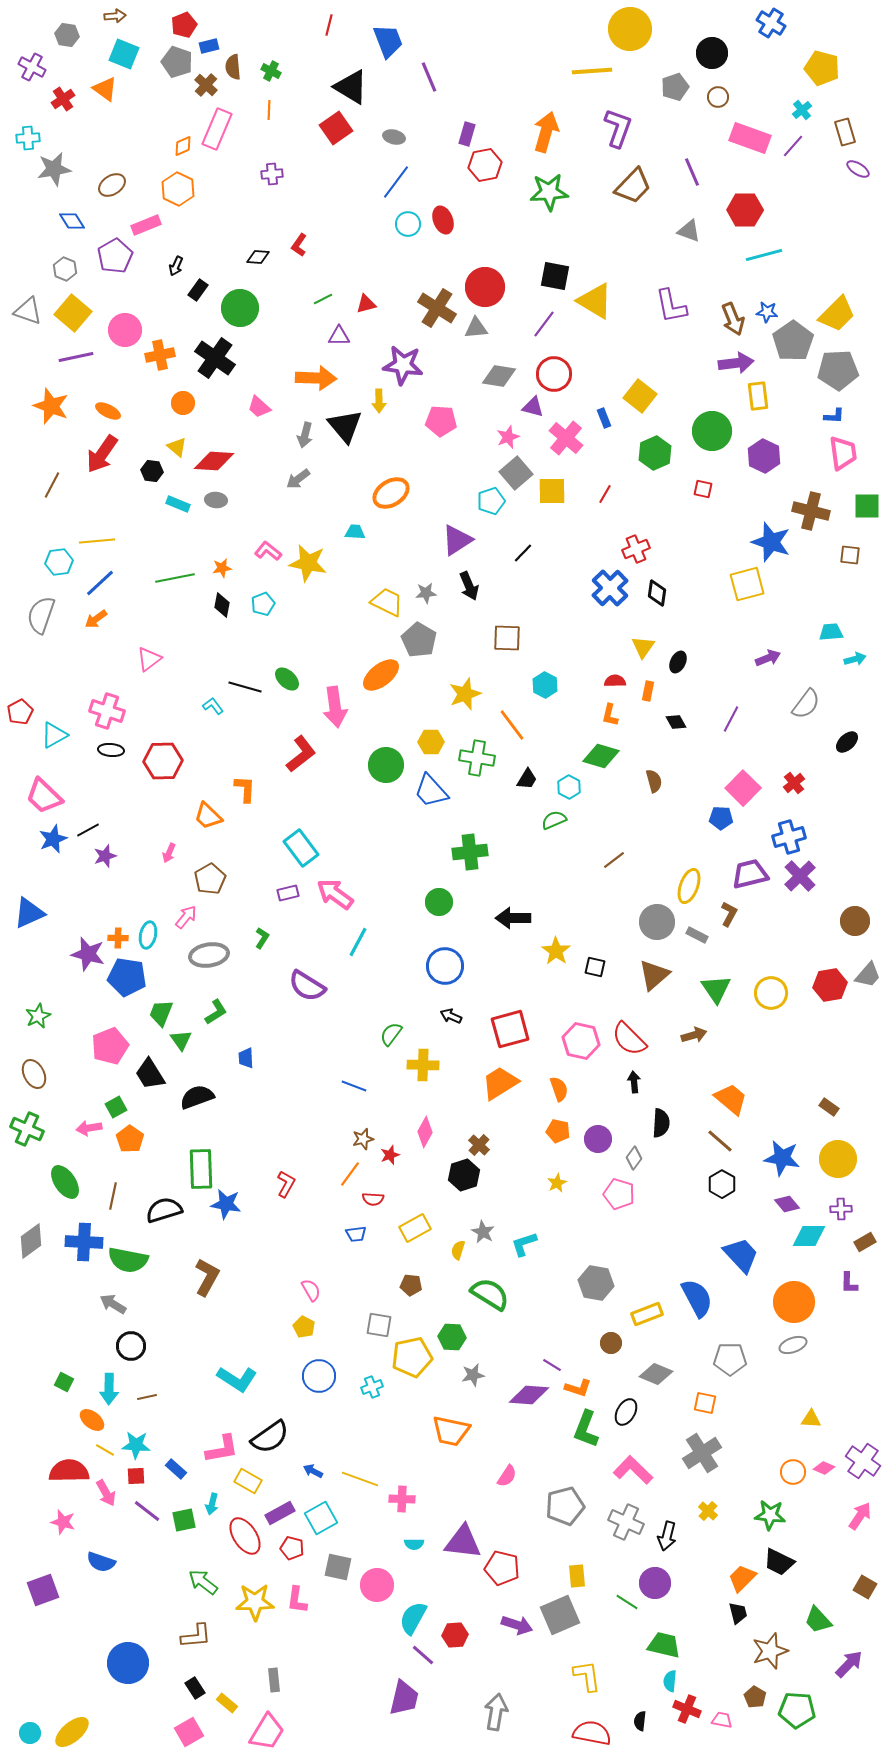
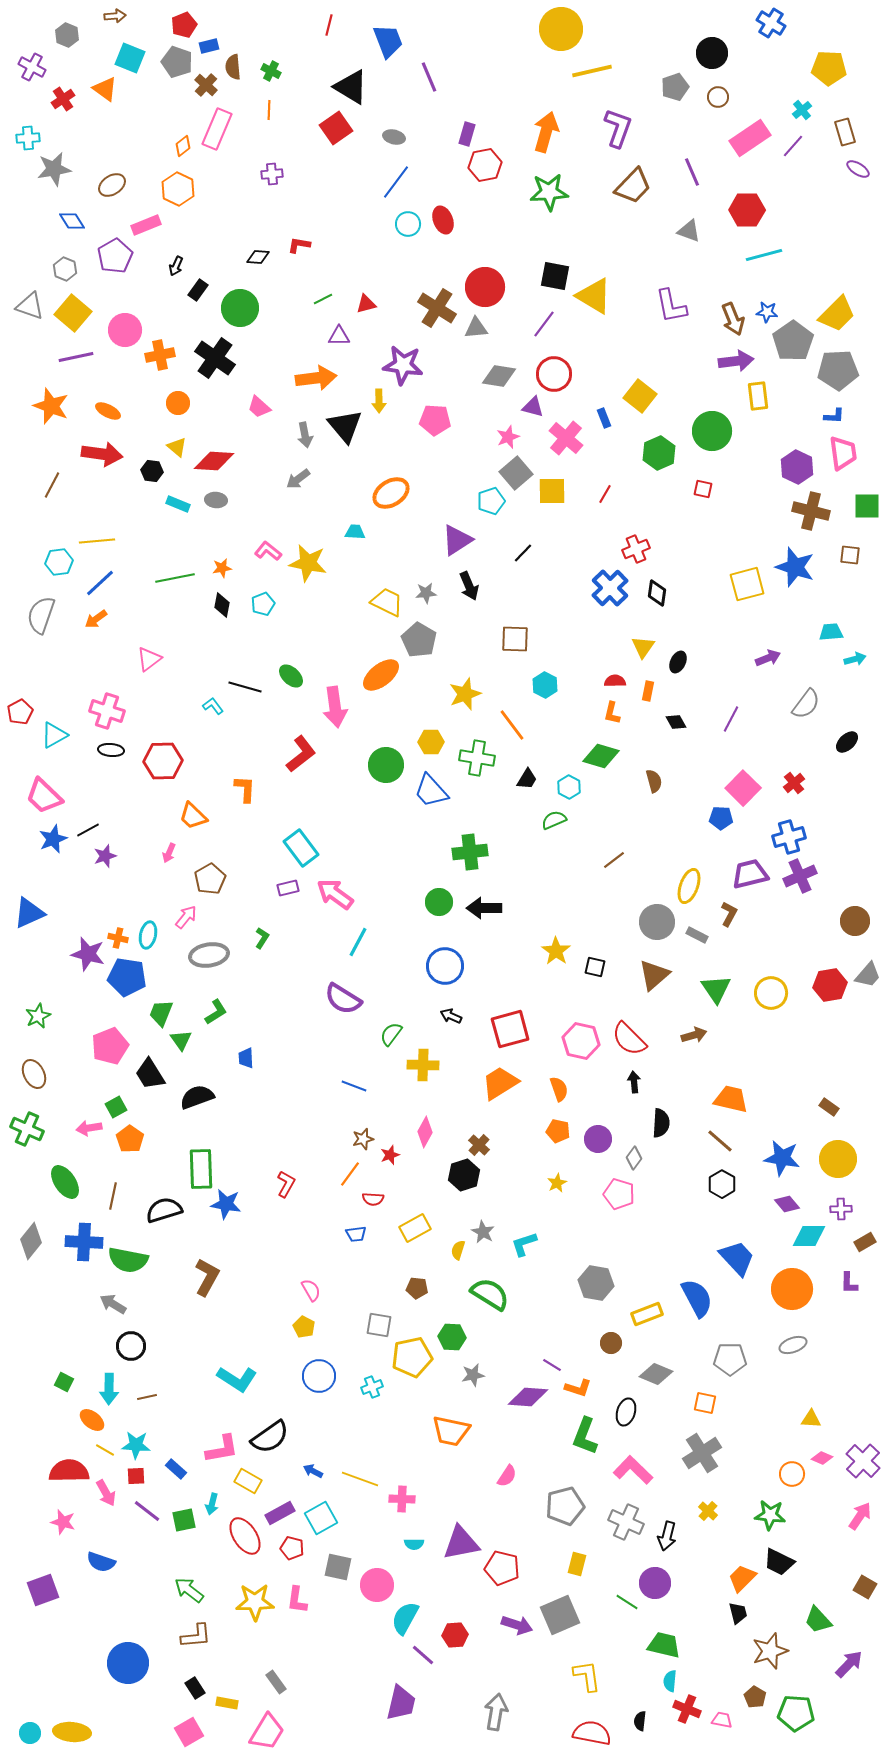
yellow circle at (630, 29): moved 69 px left
gray hexagon at (67, 35): rotated 15 degrees clockwise
cyan square at (124, 54): moved 6 px right, 4 px down
yellow pentagon at (822, 68): moved 7 px right; rotated 12 degrees counterclockwise
yellow line at (592, 71): rotated 9 degrees counterclockwise
pink rectangle at (750, 138): rotated 54 degrees counterclockwise
orange diamond at (183, 146): rotated 15 degrees counterclockwise
red hexagon at (745, 210): moved 2 px right
red L-shape at (299, 245): rotated 65 degrees clockwise
yellow triangle at (595, 301): moved 1 px left, 5 px up
gray triangle at (28, 311): moved 2 px right, 5 px up
purple arrow at (736, 363): moved 2 px up
orange arrow at (316, 378): rotated 9 degrees counterclockwise
orange circle at (183, 403): moved 5 px left
pink pentagon at (441, 421): moved 6 px left, 1 px up
gray arrow at (305, 435): rotated 25 degrees counterclockwise
green hexagon at (655, 453): moved 4 px right
red arrow at (102, 454): rotated 117 degrees counterclockwise
purple hexagon at (764, 456): moved 33 px right, 11 px down
blue star at (771, 542): moved 24 px right, 25 px down
brown square at (507, 638): moved 8 px right, 1 px down
green ellipse at (287, 679): moved 4 px right, 3 px up
orange L-shape at (610, 715): moved 2 px right, 2 px up
orange trapezoid at (208, 816): moved 15 px left
purple cross at (800, 876): rotated 20 degrees clockwise
purple rectangle at (288, 893): moved 5 px up
black arrow at (513, 918): moved 29 px left, 10 px up
orange cross at (118, 938): rotated 12 degrees clockwise
purple semicircle at (307, 986): moved 36 px right, 13 px down
orange trapezoid at (731, 1099): rotated 27 degrees counterclockwise
gray diamond at (31, 1241): rotated 15 degrees counterclockwise
blue trapezoid at (741, 1255): moved 4 px left, 3 px down
brown pentagon at (411, 1285): moved 6 px right, 3 px down
orange circle at (794, 1302): moved 2 px left, 13 px up
purple diamond at (529, 1395): moved 1 px left, 2 px down
black ellipse at (626, 1412): rotated 12 degrees counterclockwise
green L-shape at (586, 1429): moved 1 px left, 7 px down
purple cross at (863, 1461): rotated 8 degrees clockwise
pink diamond at (824, 1468): moved 2 px left, 10 px up
orange circle at (793, 1472): moved 1 px left, 2 px down
purple triangle at (463, 1542): moved 2 px left, 1 px down; rotated 18 degrees counterclockwise
yellow rectangle at (577, 1576): moved 12 px up; rotated 20 degrees clockwise
green arrow at (203, 1582): moved 14 px left, 8 px down
cyan semicircle at (413, 1618): moved 8 px left
gray rectangle at (274, 1680): moved 2 px right, 2 px down; rotated 30 degrees counterclockwise
purple trapezoid at (404, 1698): moved 3 px left, 5 px down
yellow rectangle at (227, 1703): rotated 30 degrees counterclockwise
green pentagon at (797, 1710): moved 1 px left, 3 px down
yellow ellipse at (72, 1732): rotated 45 degrees clockwise
